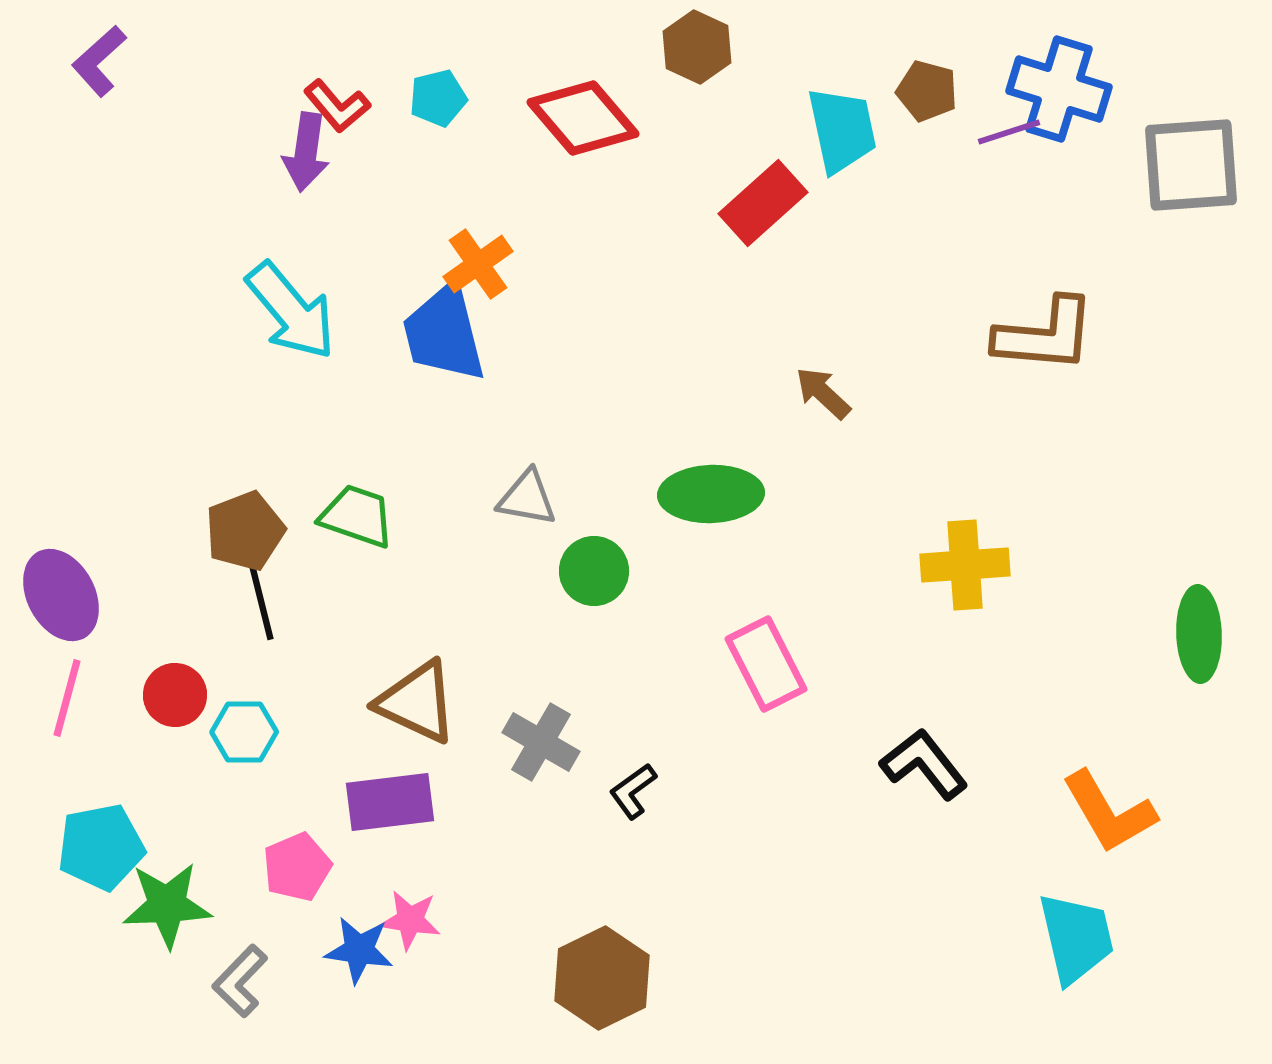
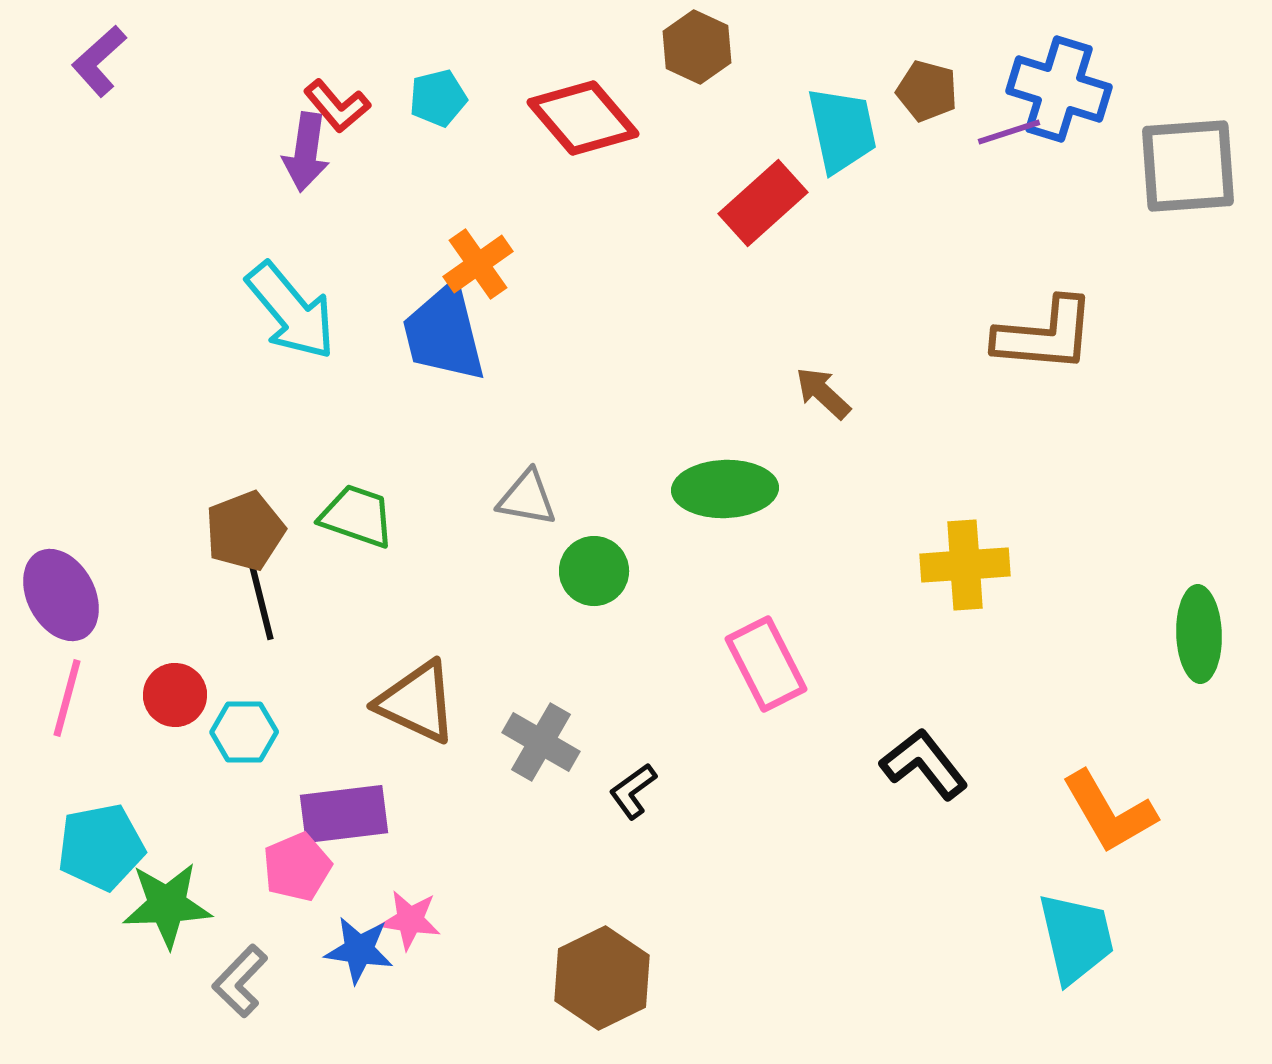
gray square at (1191, 165): moved 3 px left, 1 px down
green ellipse at (711, 494): moved 14 px right, 5 px up
purple rectangle at (390, 802): moved 46 px left, 12 px down
